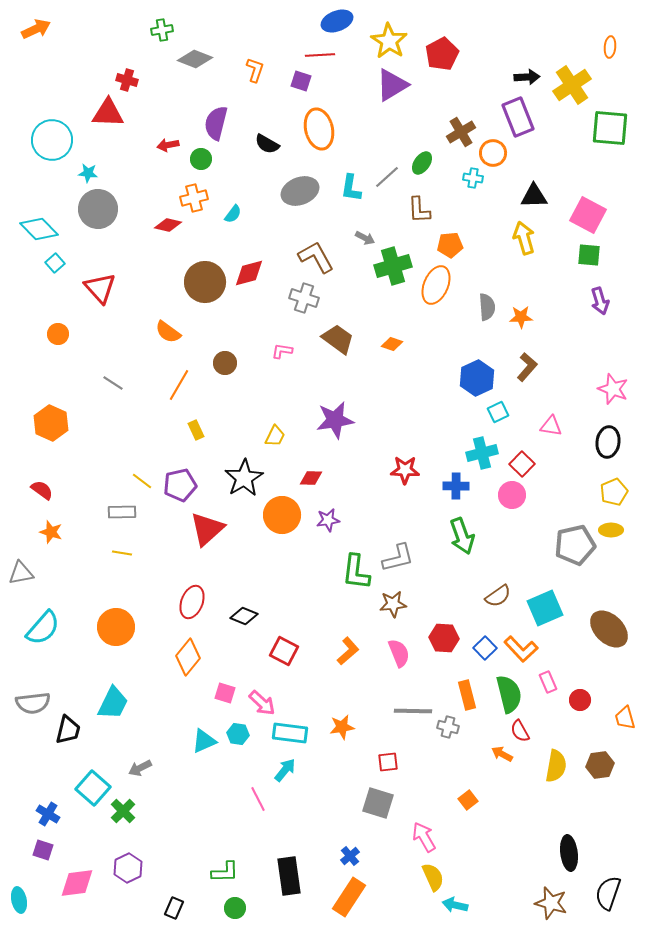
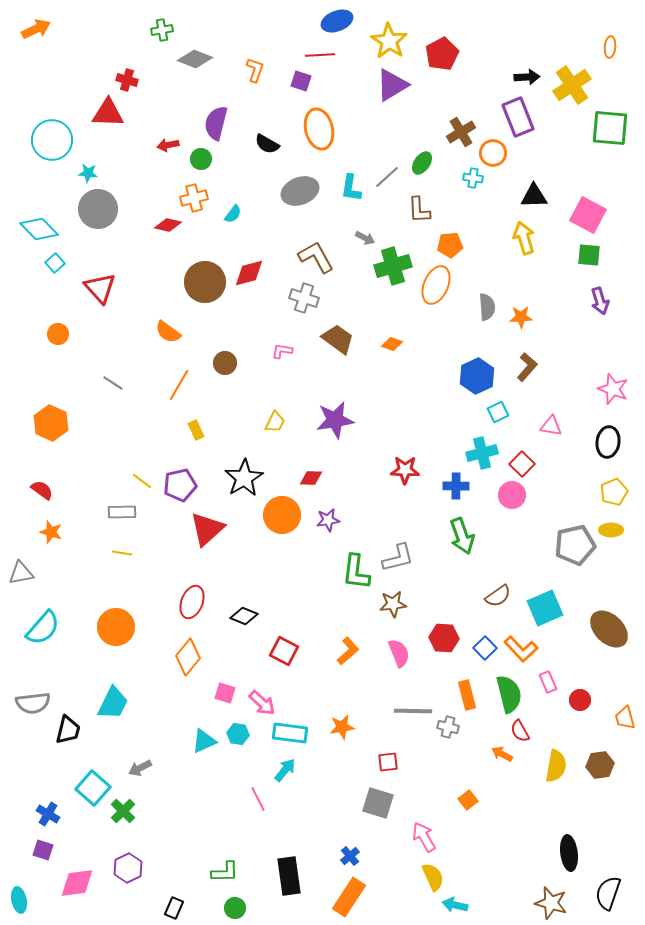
blue hexagon at (477, 378): moved 2 px up
yellow trapezoid at (275, 436): moved 14 px up
